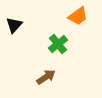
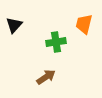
orange trapezoid: moved 6 px right, 8 px down; rotated 140 degrees clockwise
green cross: moved 2 px left, 2 px up; rotated 30 degrees clockwise
